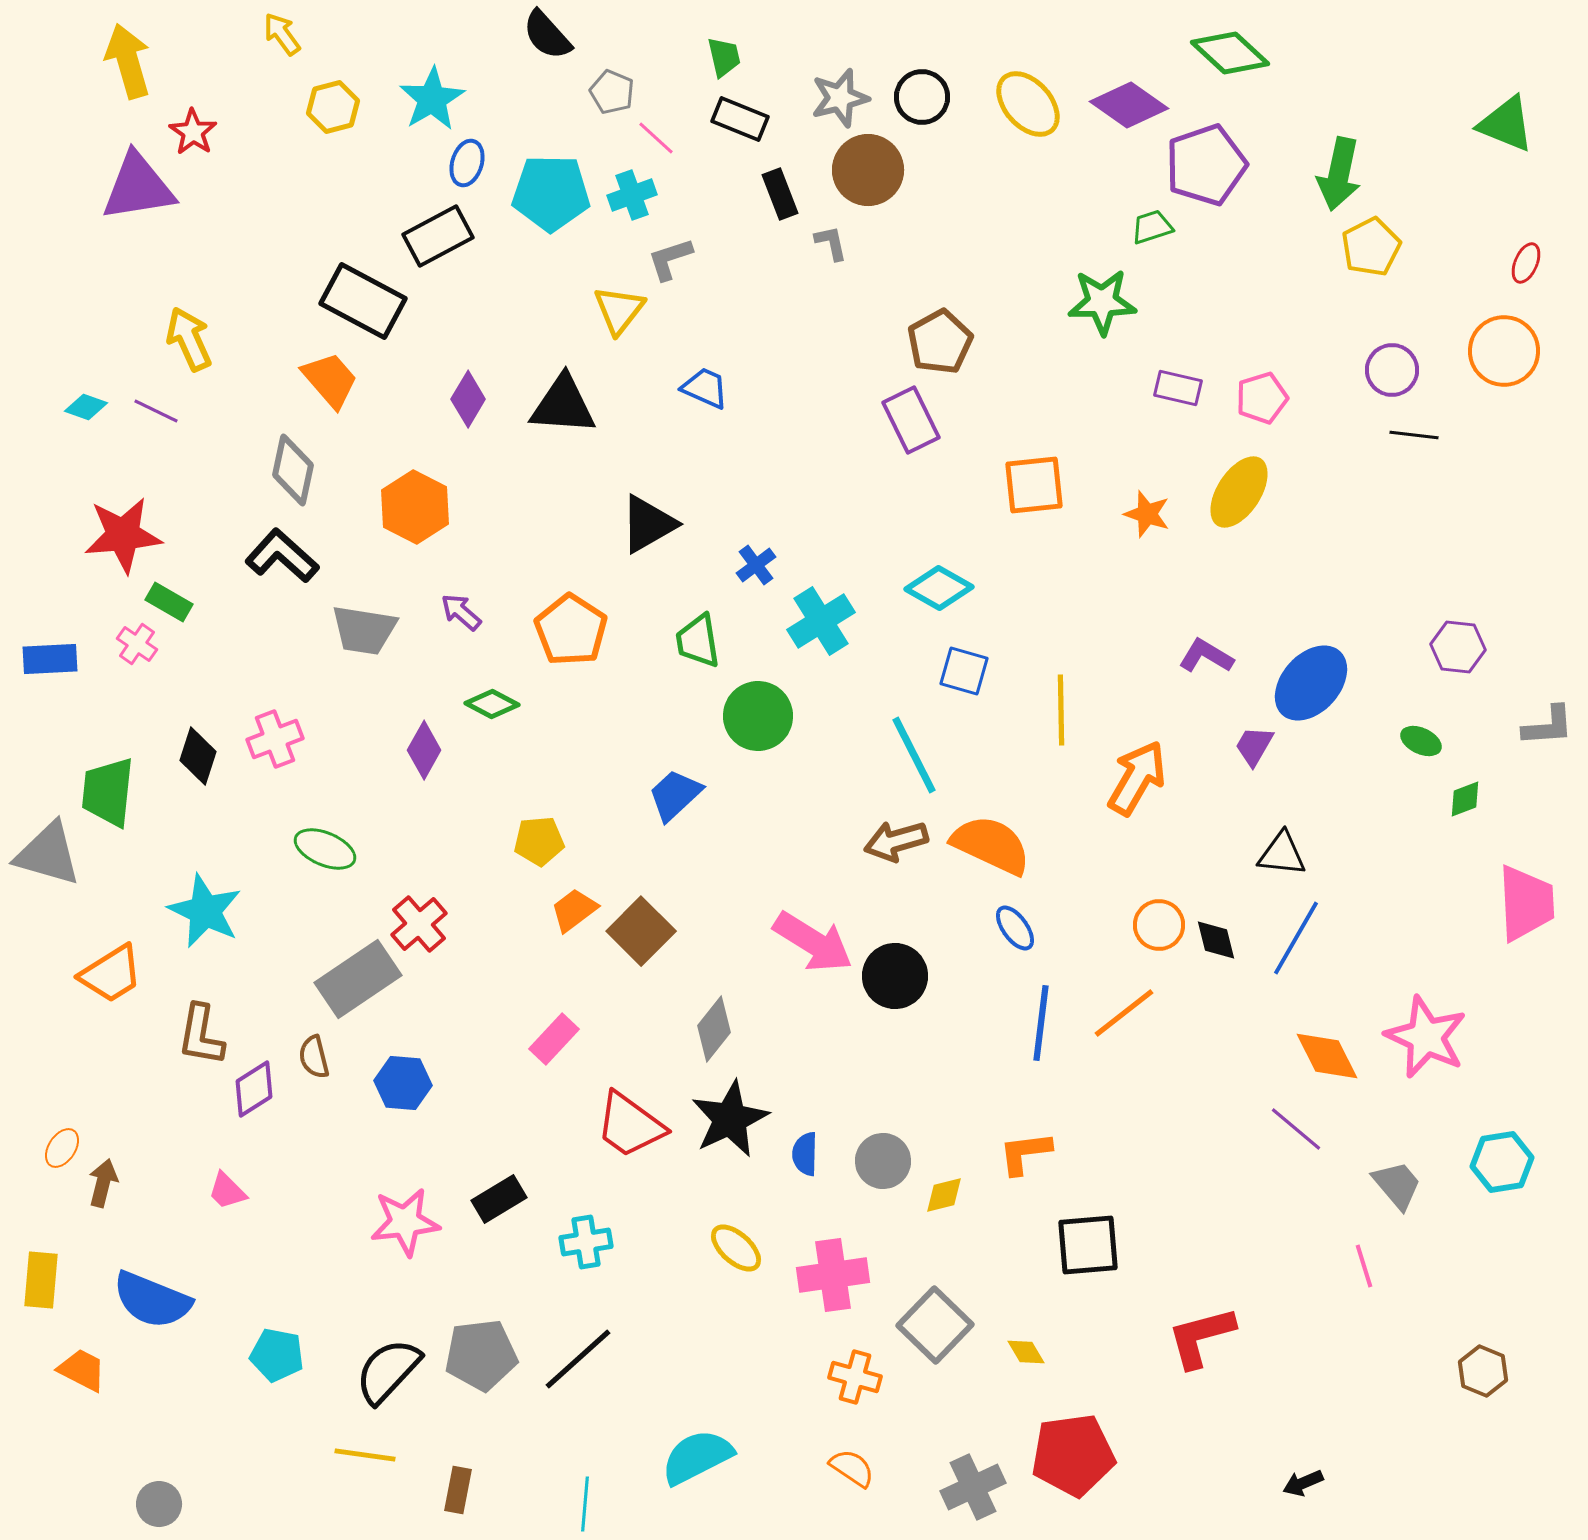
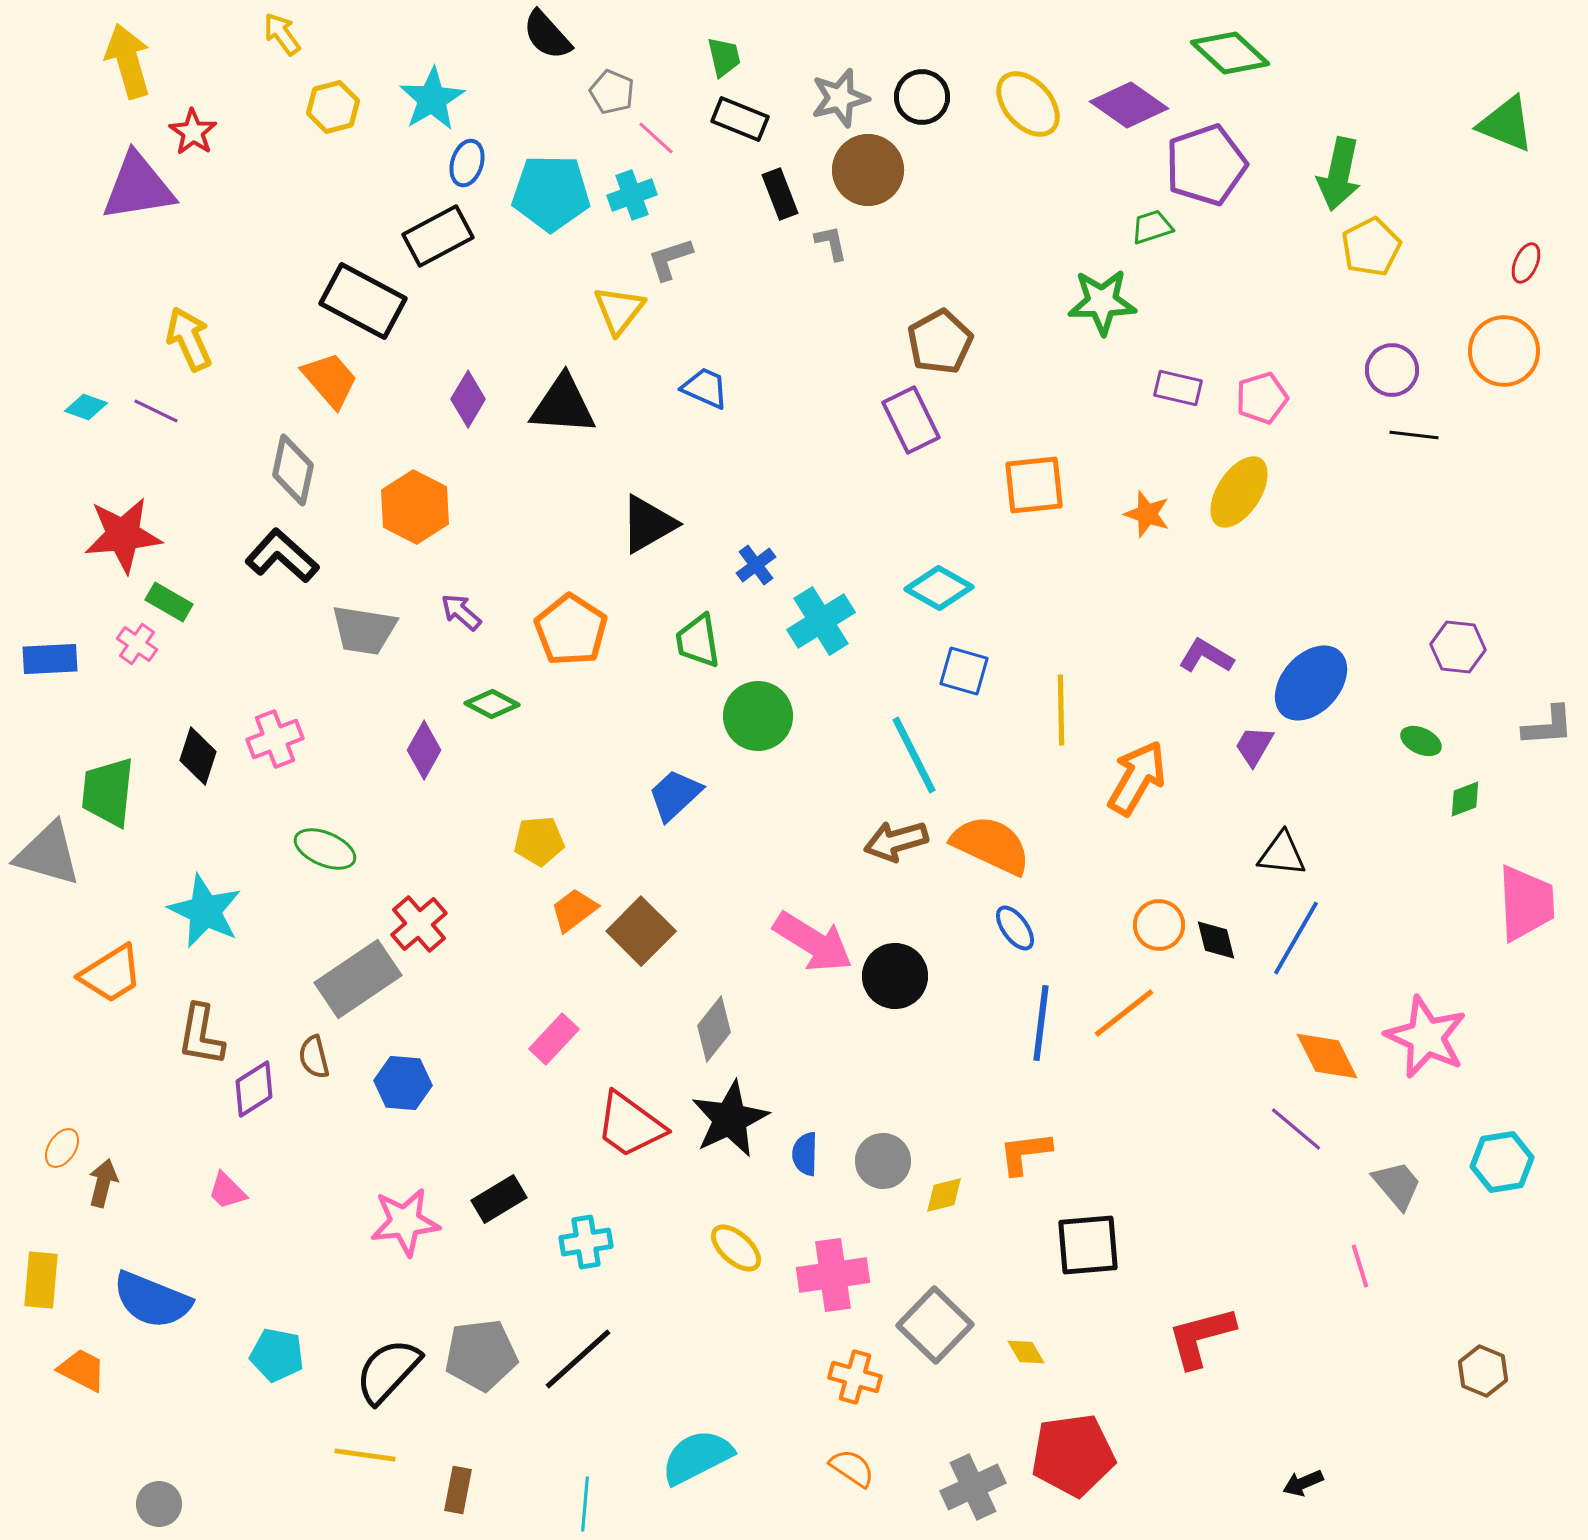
pink line at (1364, 1266): moved 4 px left
